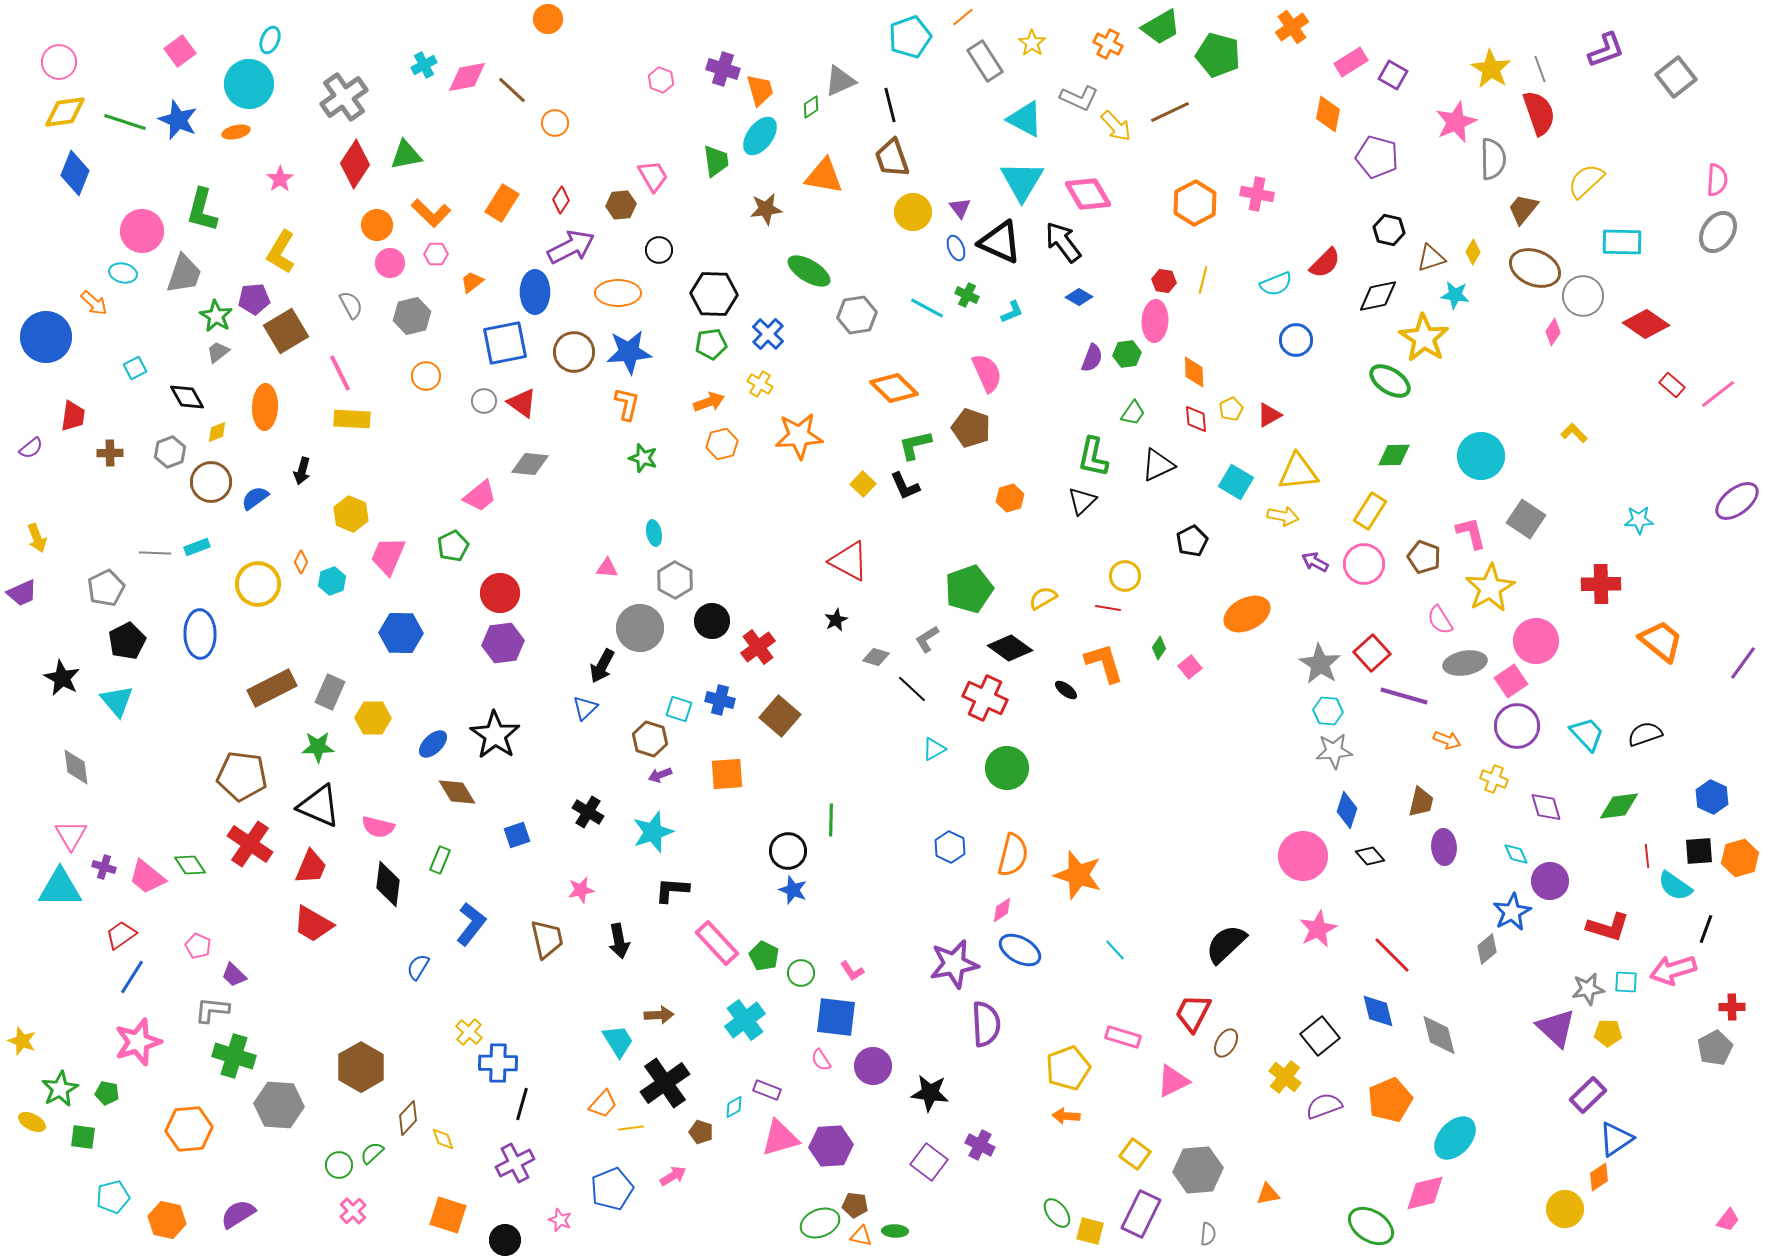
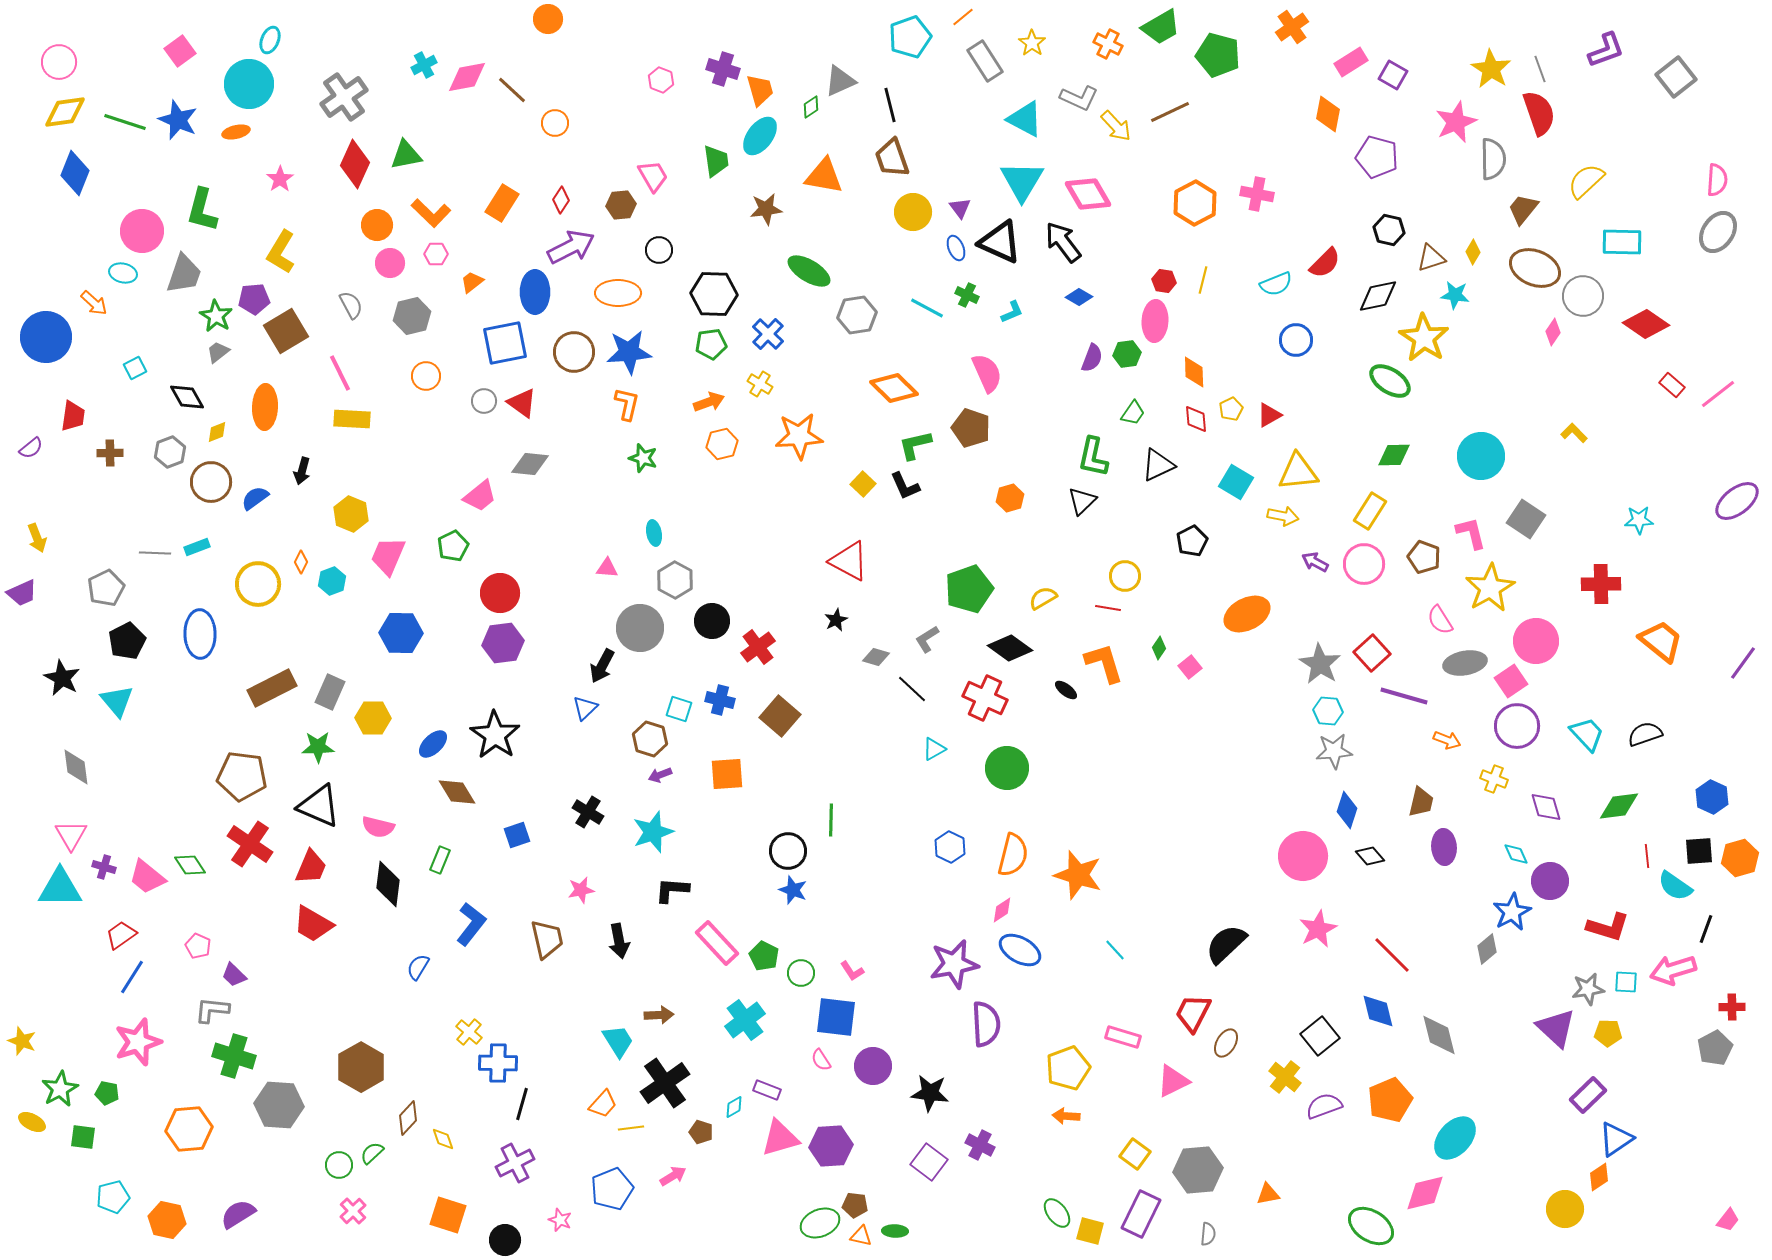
red diamond at (355, 164): rotated 9 degrees counterclockwise
